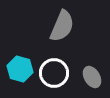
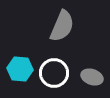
cyan hexagon: rotated 10 degrees counterclockwise
gray ellipse: rotated 40 degrees counterclockwise
